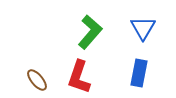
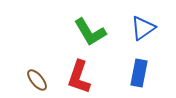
blue triangle: rotated 24 degrees clockwise
green L-shape: rotated 108 degrees clockwise
